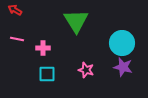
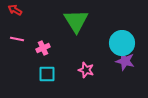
pink cross: rotated 24 degrees counterclockwise
purple star: moved 2 px right, 6 px up
